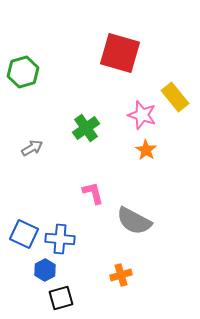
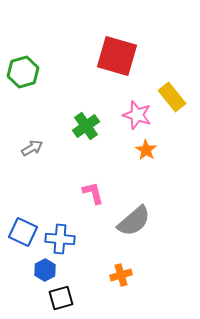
red square: moved 3 px left, 3 px down
yellow rectangle: moved 3 px left
pink star: moved 5 px left
green cross: moved 2 px up
gray semicircle: rotated 69 degrees counterclockwise
blue square: moved 1 px left, 2 px up
